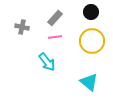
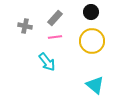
gray cross: moved 3 px right, 1 px up
cyan triangle: moved 6 px right, 3 px down
